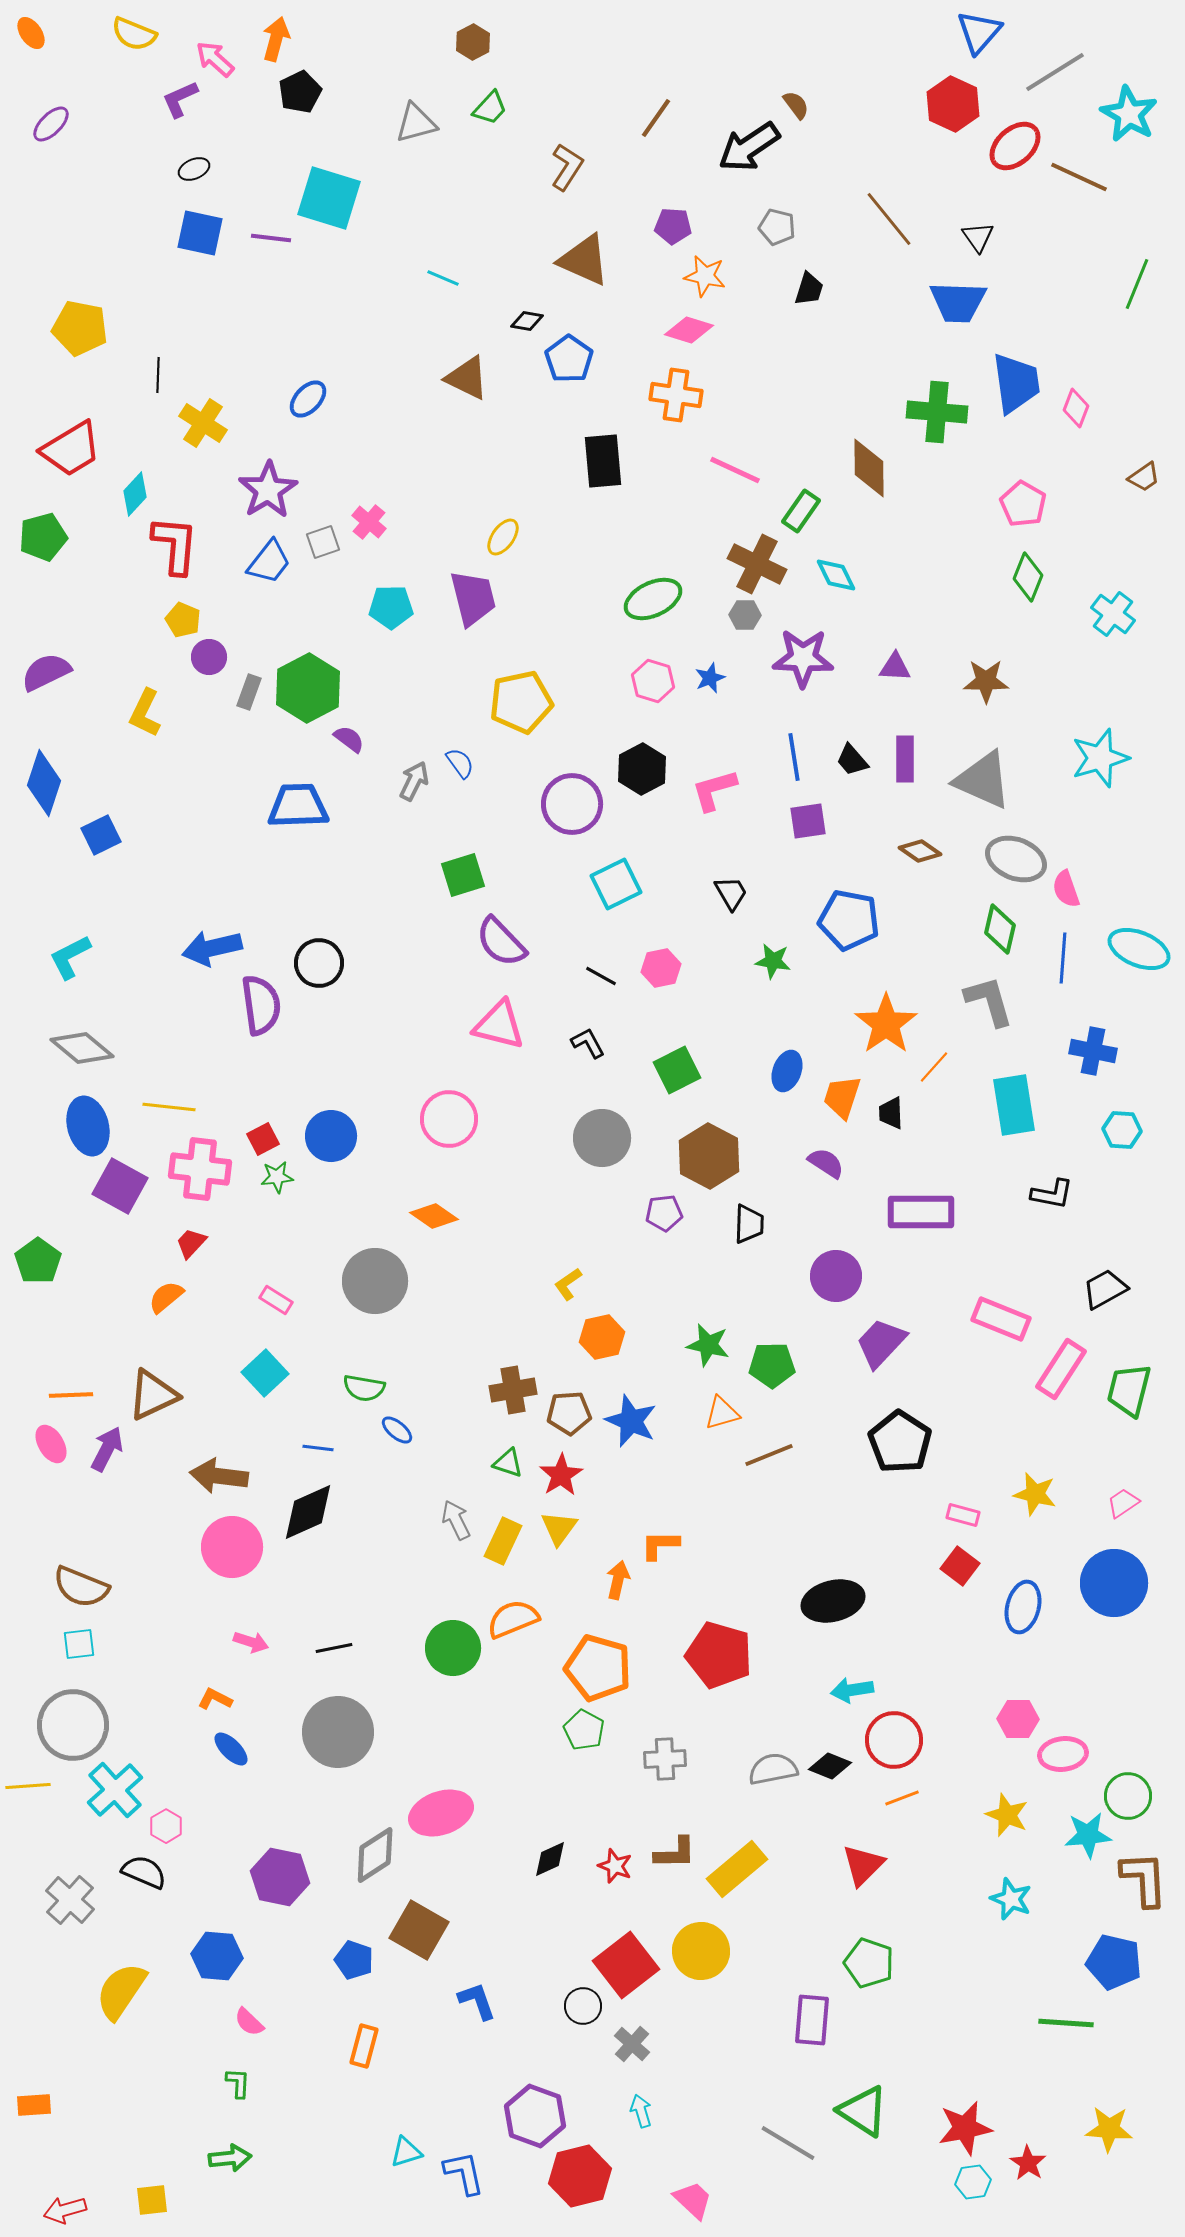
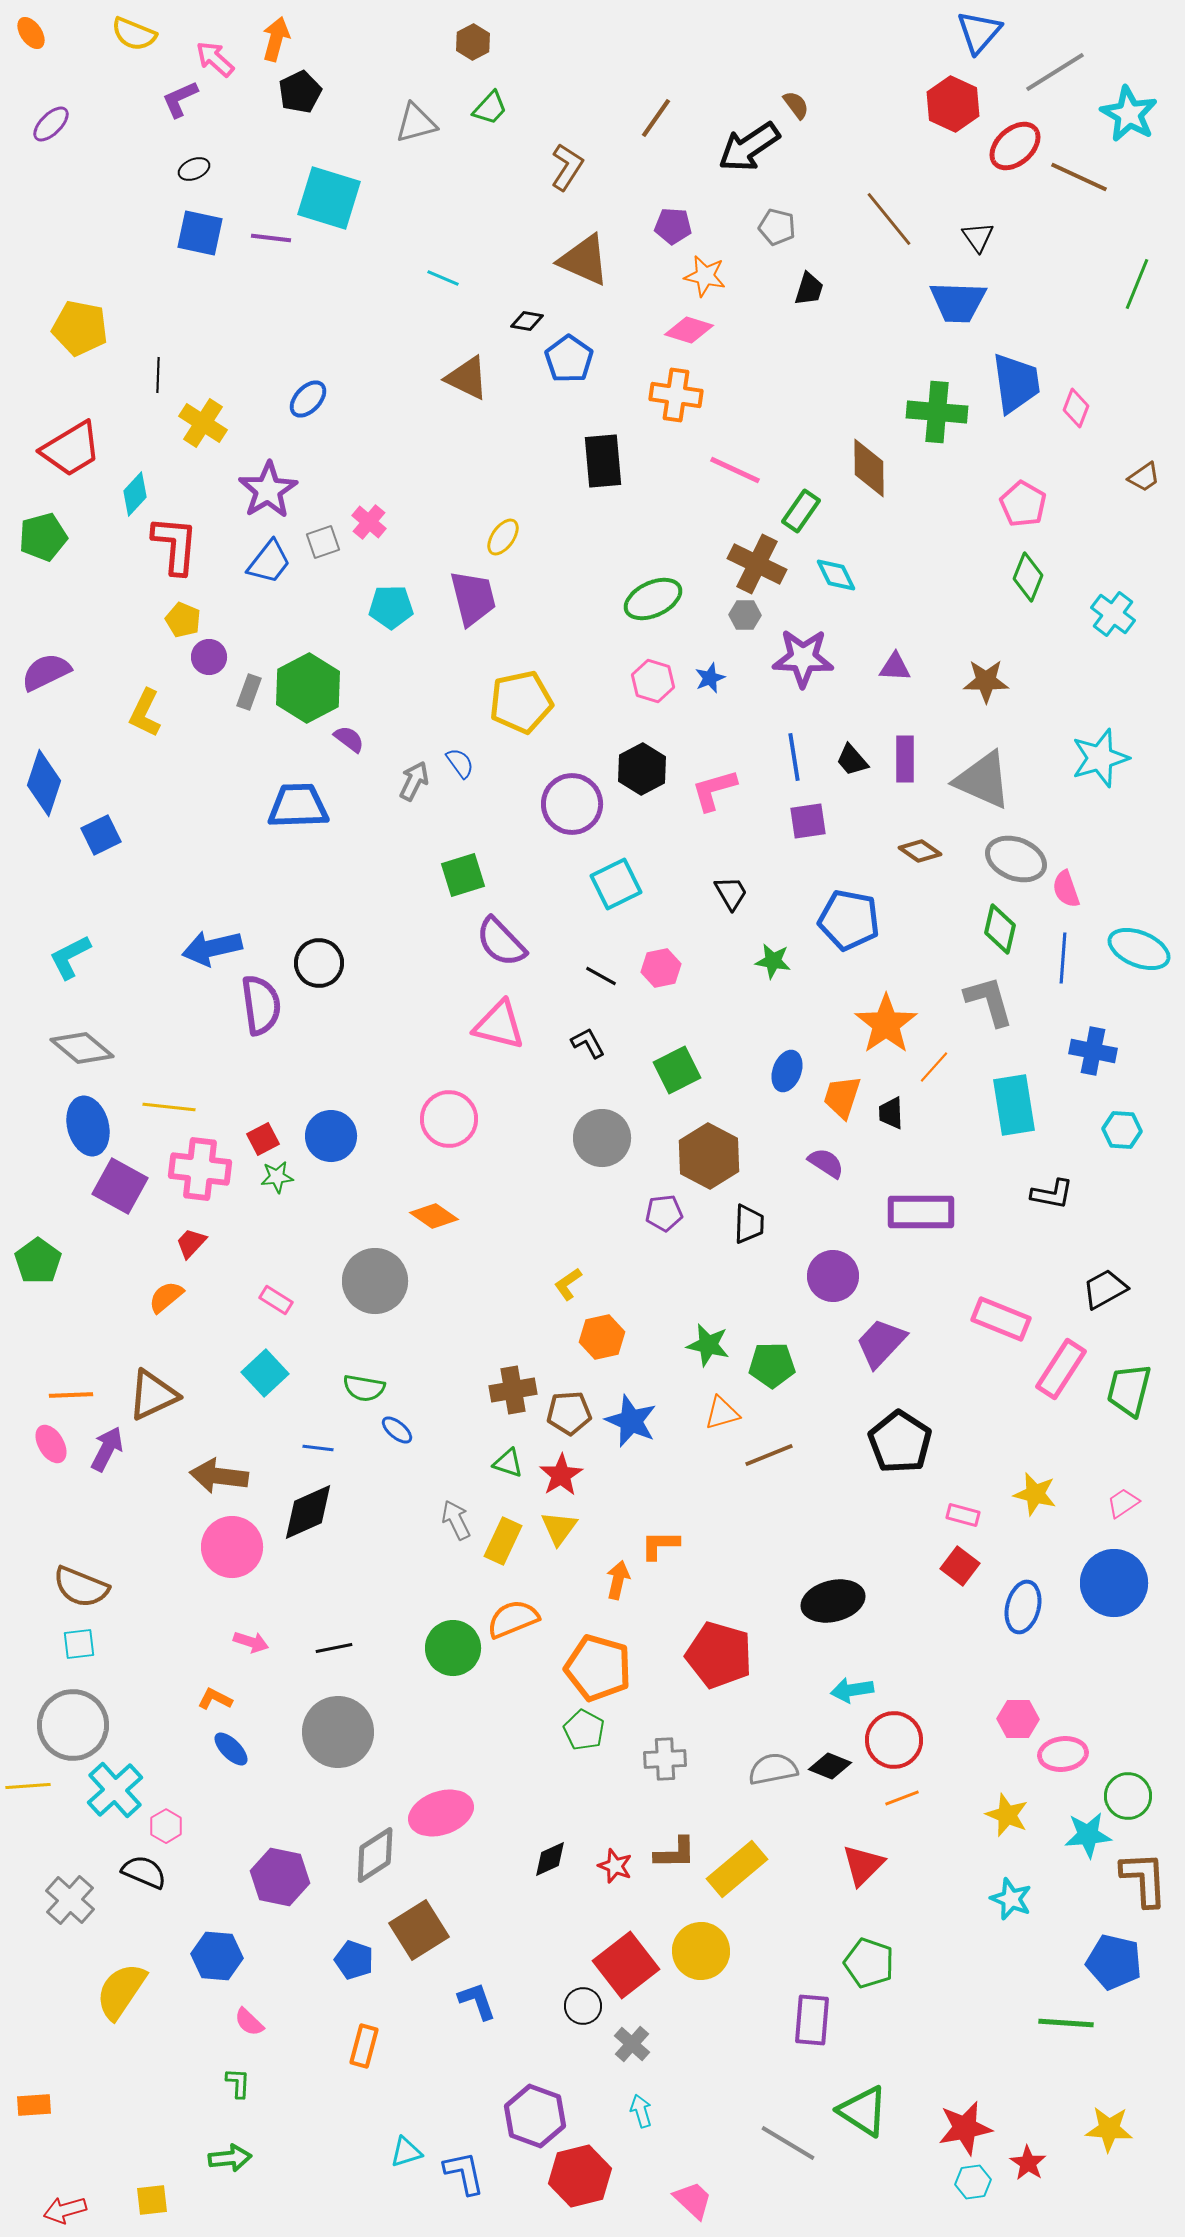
purple circle at (836, 1276): moved 3 px left
brown square at (419, 1930): rotated 28 degrees clockwise
